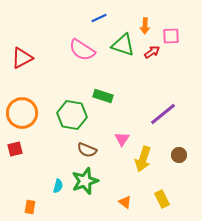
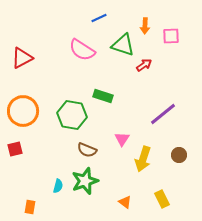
red arrow: moved 8 px left, 13 px down
orange circle: moved 1 px right, 2 px up
